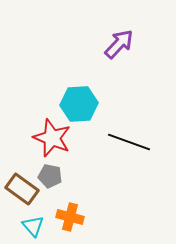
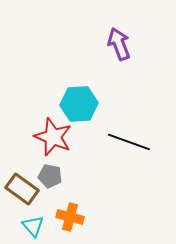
purple arrow: rotated 64 degrees counterclockwise
red star: moved 1 px right, 1 px up
